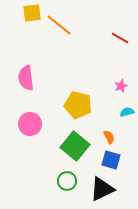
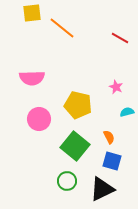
orange line: moved 3 px right, 3 px down
pink semicircle: moved 6 px right; rotated 85 degrees counterclockwise
pink star: moved 5 px left, 1 px down; rotated 24 degrees counterclockwise
pink circle: moved 9 px right, 5 px up
blue square: moved 1 px right, 1 px down
